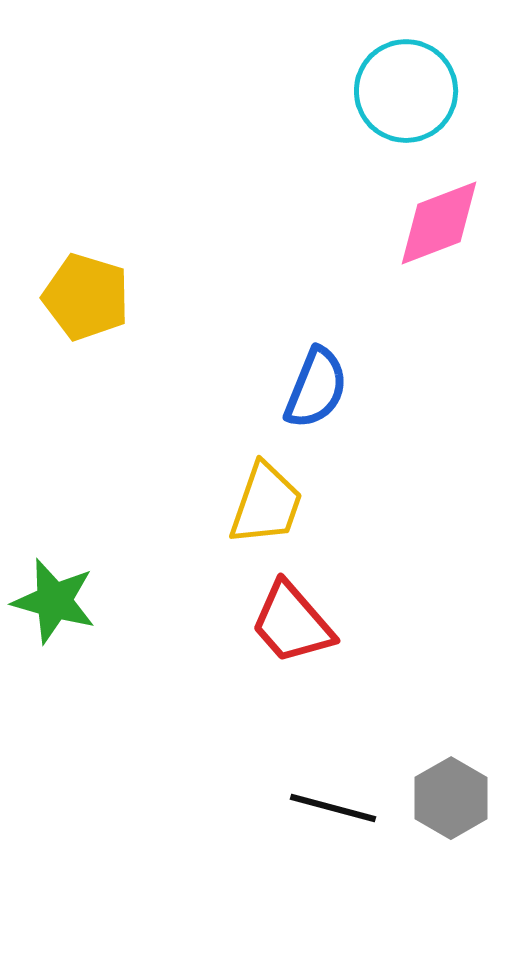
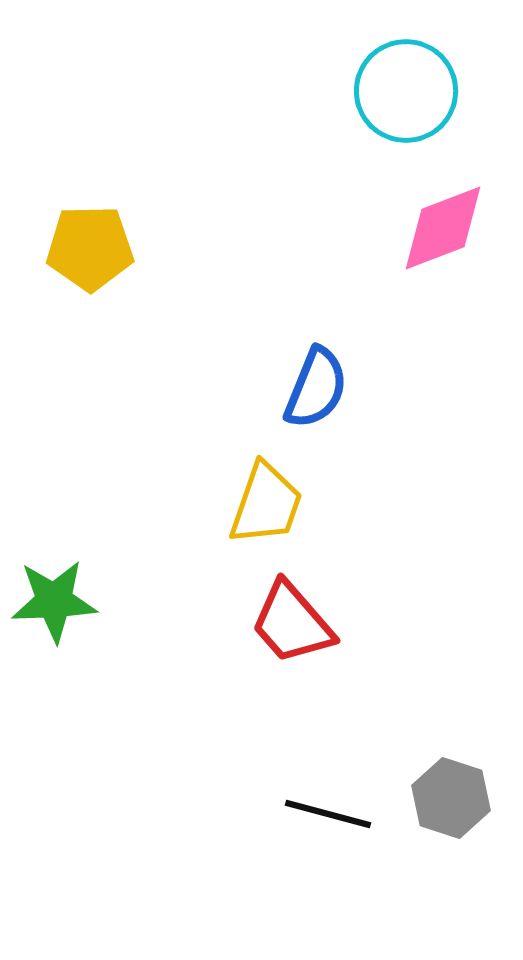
pink diamond: moved 4 px right, 5 px down
yellow pentagon: moved 4 px right, 49 px up; rotated 18 degrees counterclockwise
green star: rotated 18 degrees counterclockwise
gray hexagon: rotated 12 degrees counterclockwise
black line: moved 5 px left, 6 px down
